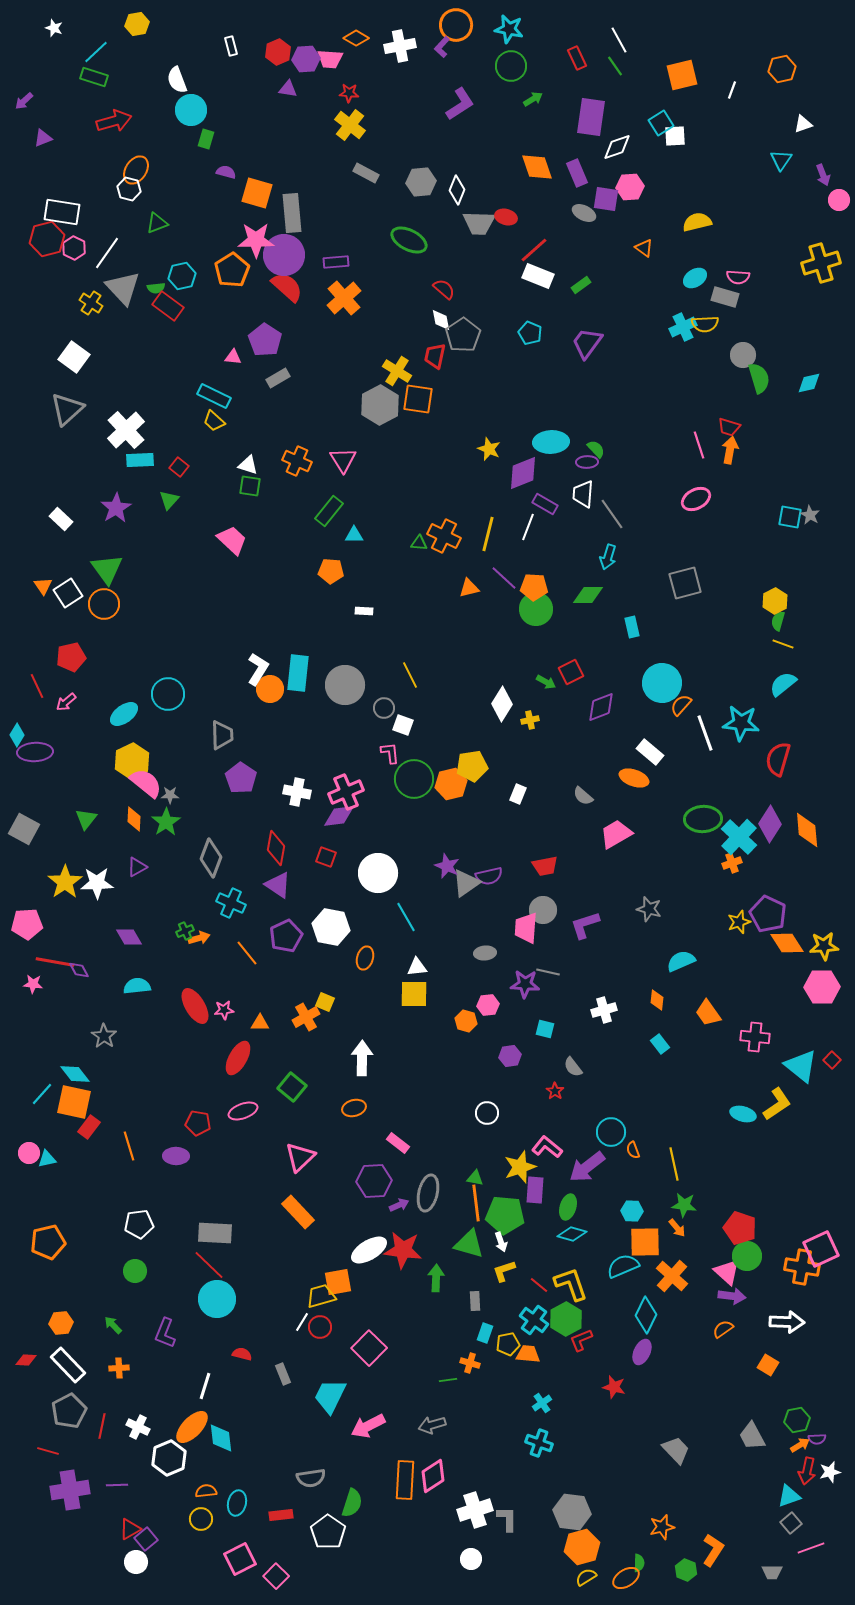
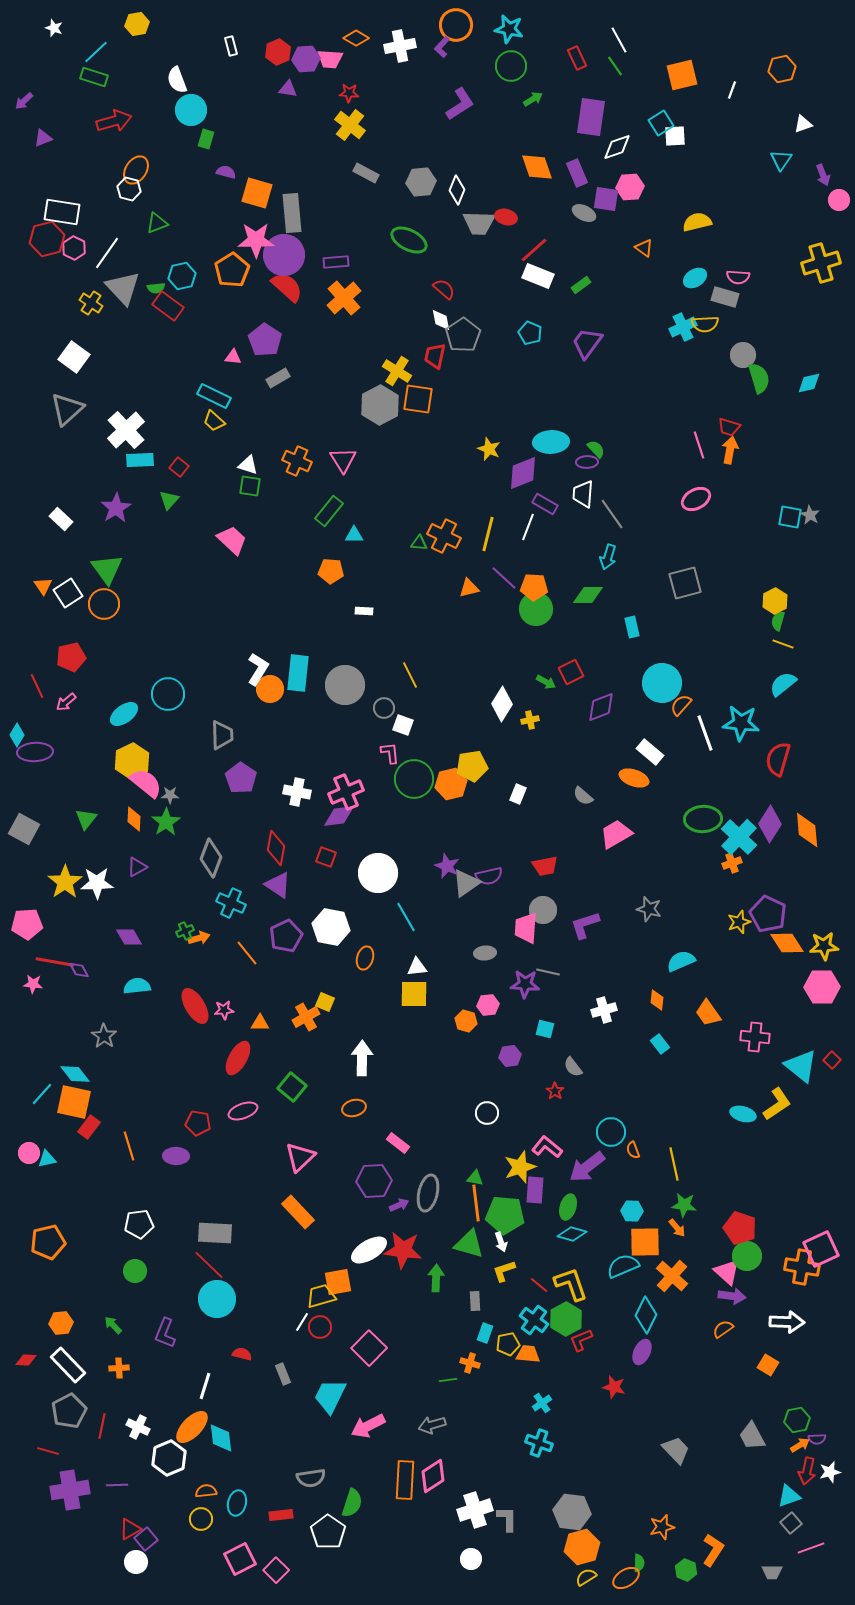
pink square at (276, 1576): moved 6 px up
